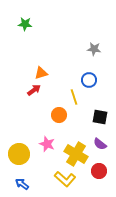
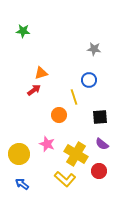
green star: moved 2 px left, 7 px down
black square: rotated 14 degrees counterclockwise
purple semicircle: moved 2 px right
